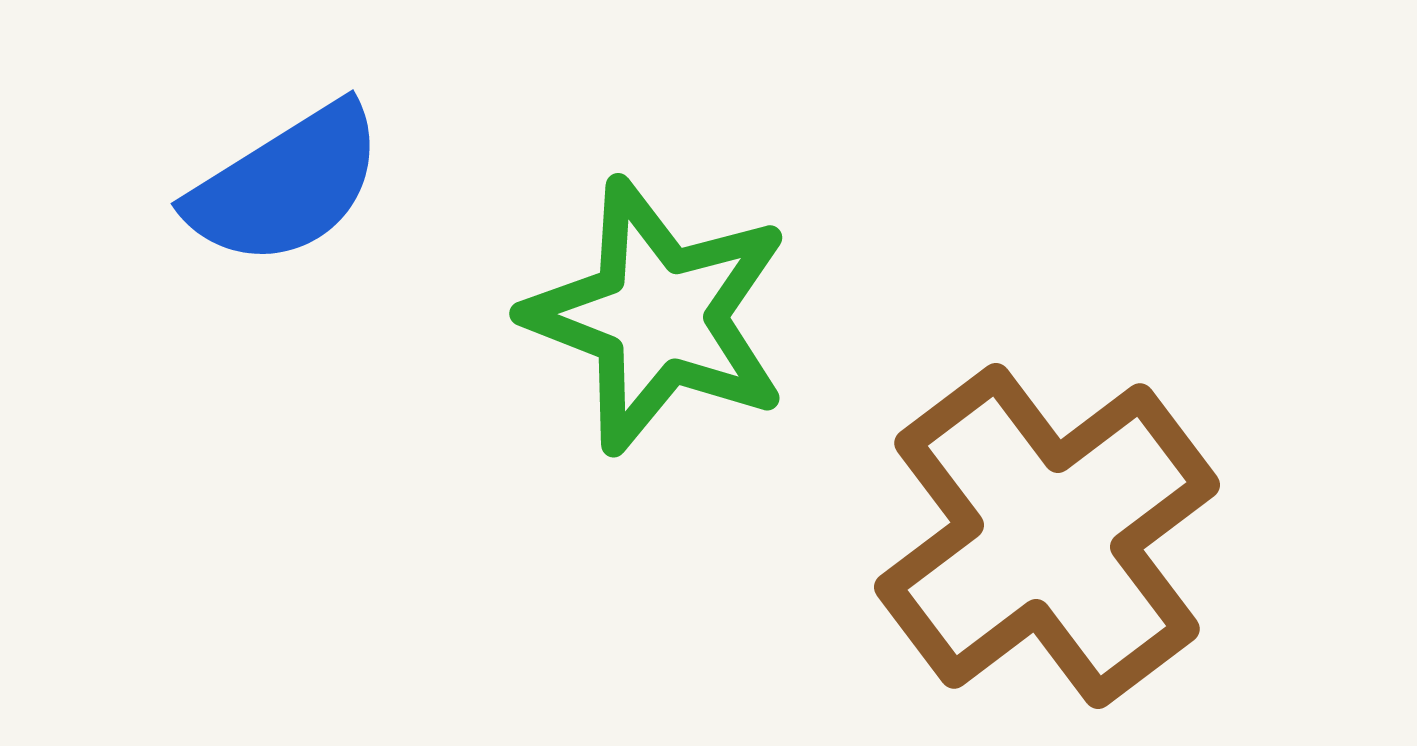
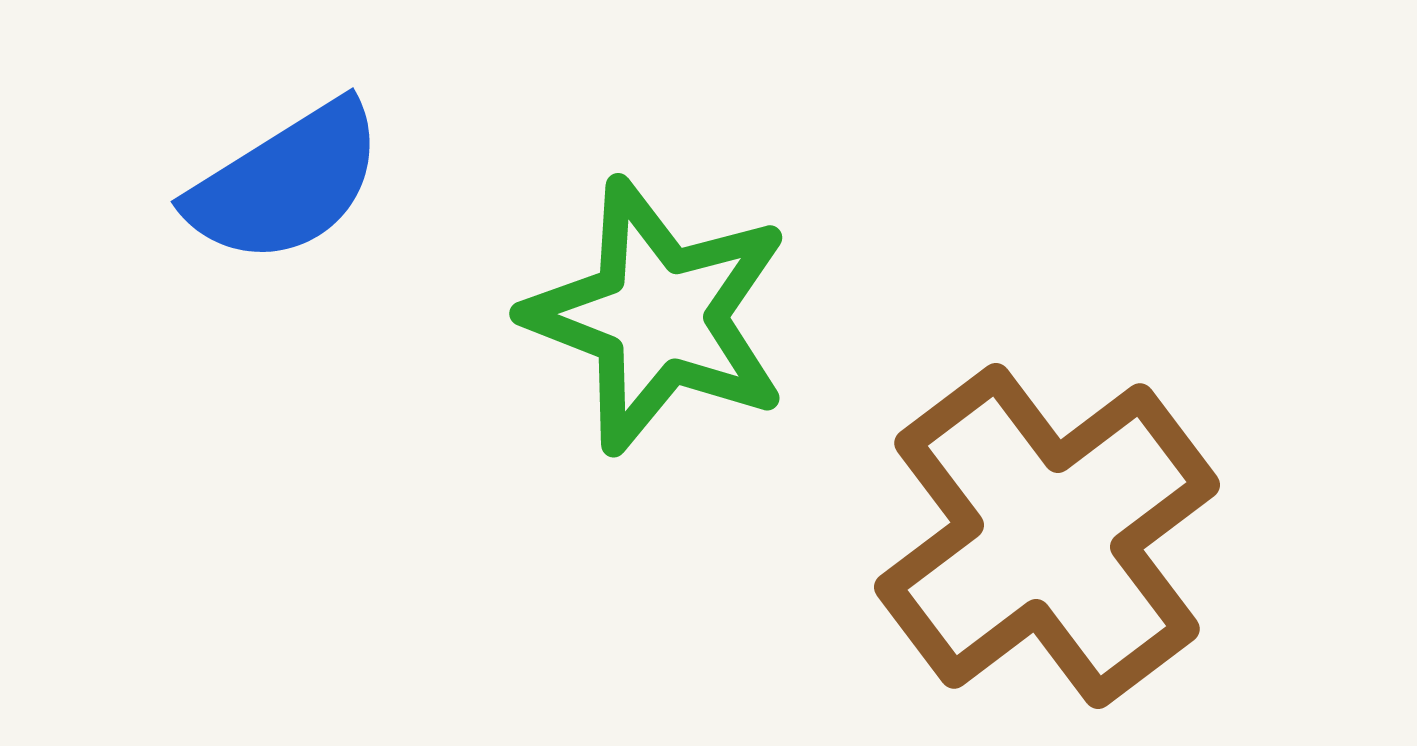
blue semicircle: moved 2 px up
